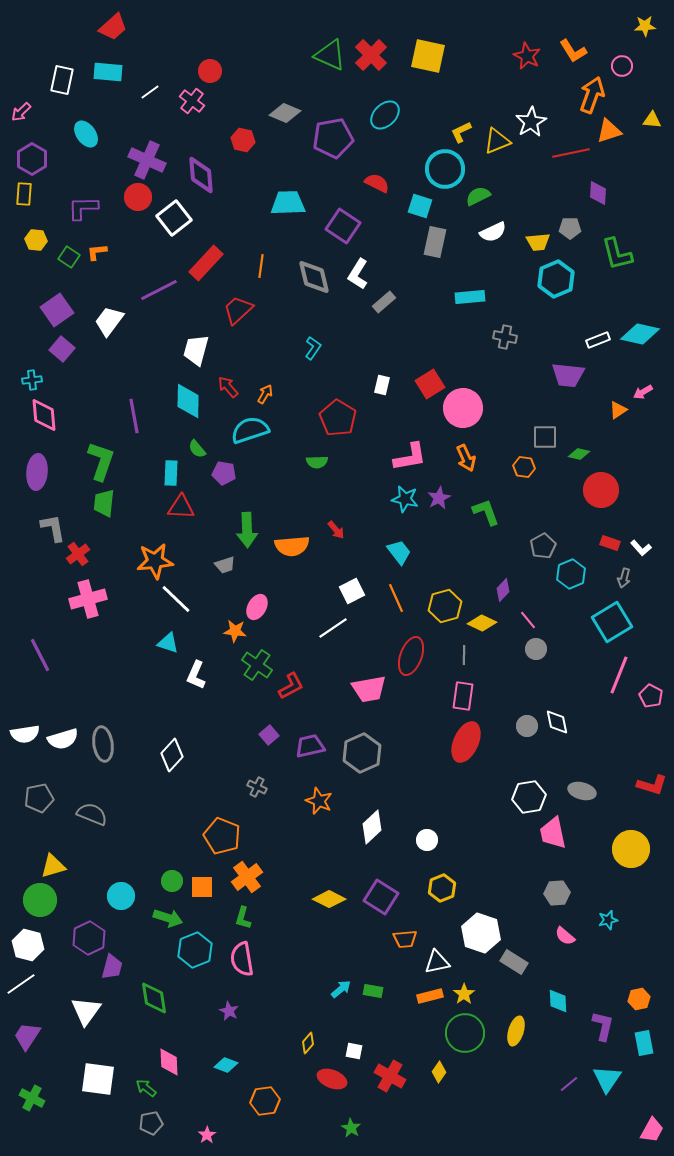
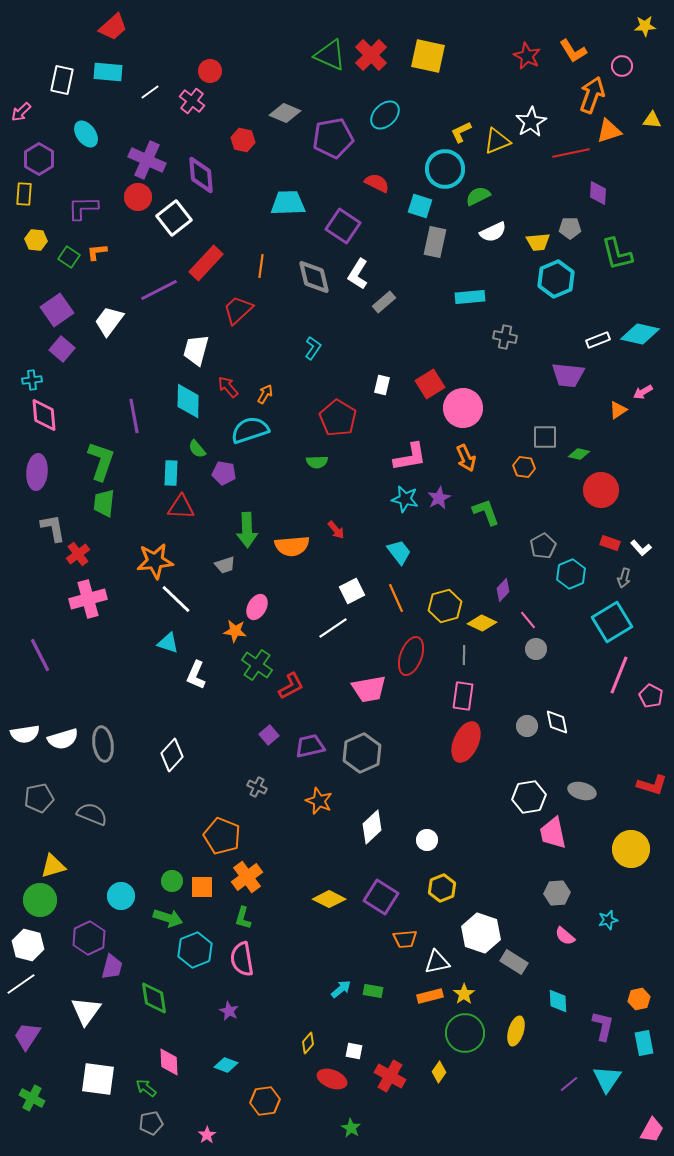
purple hexagon at (32, 159): moved 7 px right
